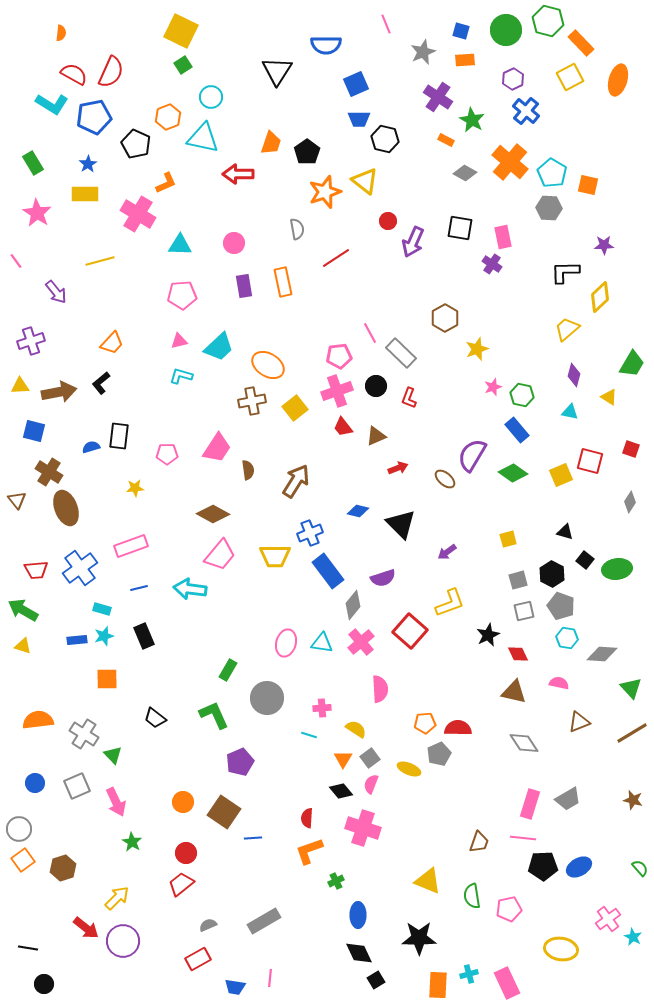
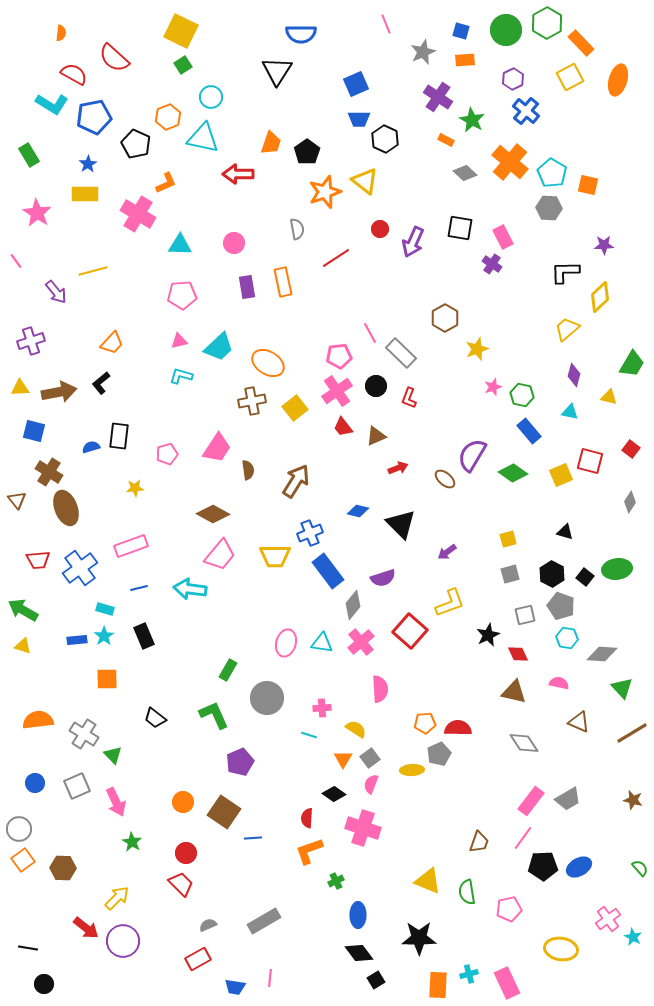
green hexagon at (548, 21): moved 1 px left, 2 px down; rotated 16 degrees clockwise
blue semicircle at (326, 45): moved 25 px left, 11 px up
red semicircle at (111, 72): moved 3 px right, 14 px up; rotated 108 degrees clockwise
black hexagon at (385, 139): rotated 12 degrees clockwise
green rectangle at (33, 163): moved 4 px left, 8 px up
gray diamond at (465, 173): rotated 15 degrees clockwise
red circle at (388, 221): moved 8 px left, 8 px down
pink rectangle at (503, 237): rotated 15 degrees counterclockwise
yellow line at (100, 261): moved 7 px left, 10 px down
purple rectangle at (244, 286): moved 3 px right, 1 px down
orange ellipse at (268, 365): moved 2 px up
yellow triangle at (20, 386): moved 2 px down
pink cross at (337, 391): rotated 16 degrees counterclockwise
yellow triangle at (609, 397): rotated 18 degrees counterclockwise
blue rectangle at (517, 430): moved 12 px right, 1 px down
red square at (631, 449): rotated 18 degrees clockwise
pink pentagon at (167, 454): rotated 15 degrees counterclockwise
black square at (585, 560): moved 17 px down
red trapezoid at (36, 570): moved 2 px right, 10 px up
gray square at (518, 580): moved 8 px left, 6 px up
cyan rectangle at (102, 609): moved 3 px right
gray square at (524, 611): moved 1 px right, 4 px down
cyan star at (104, 636): rotated 18 degrees counterclockwise
green triangle at (631, 688): moved 9 px left
brown triangle at (579, 722): rotated 45 degrees clockwise
yellow ellipse at (409, 769): moved 3 px right, 1 px down; rotated 25 degrees counterclockwise
black diamond at (341, 791): moved 7 px left, 3 px down; rotated 15 degrees counterclockwise
pink rectangle at (530, 804): moved 1 px right, 3 px up; rotated 20 degrees clockwise
pink line at (523, 838): rotated 60 degrees counterclockwise
brown hexagon at (63, 868): rotated 20 degrees clockwise
red trapezoid at (181, 884): rotated 84 degrees clockwise
green semicircle at (472, 896): moved 5 px left, 4 px up
black diamond at (359, 953): rotated 12 degrees counterclockwise
